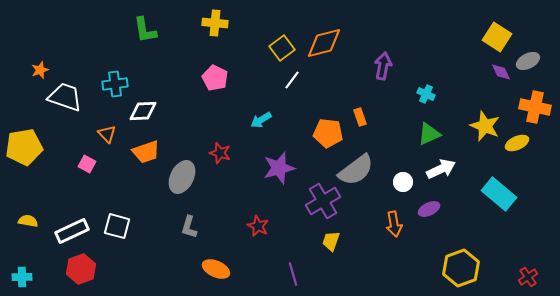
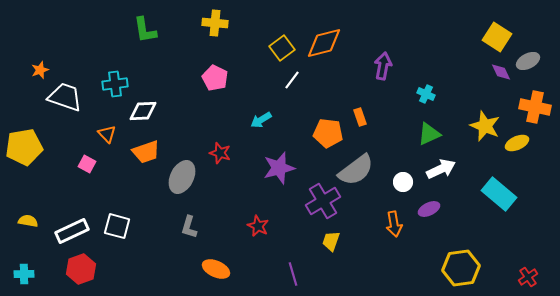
yellow hexagon at (461, 268): rotated 12 degrees clockwise
cyan cross at (22, 277): moved 2 px right, 3 px up
